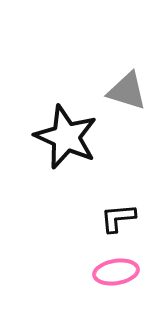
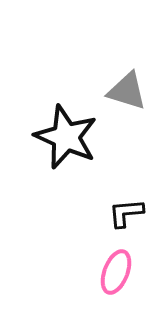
black L-shape: moved 8 px right, 5 px up
pink ellipse: rotated 60 degrees counterclockwise
